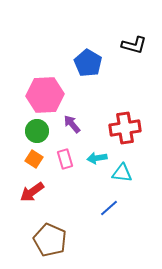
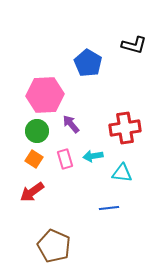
purple arrow: moved 1 px left
cyan arrow: moved 4 px left, 2 px up
blue line: rotated 36 degrees clockwise
brown pentagon: moved 4 px right, 6 px down
